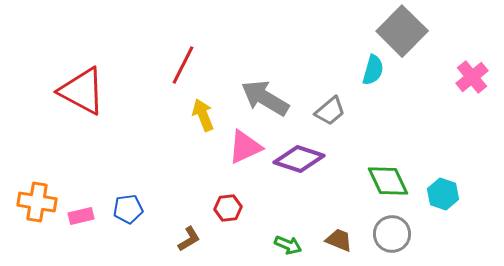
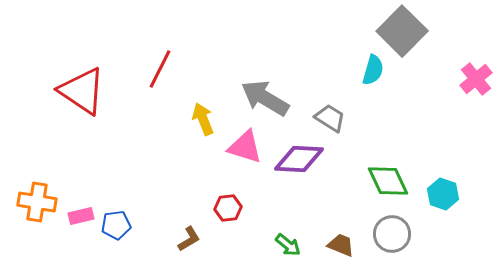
red line: moved 23 px left, 4 px down
pink cross: moved 4 px right, 2 px down
red triangle: rotated 6 degrees clockwise
gray trapezoid: moved 7 px down; rotated 108 degrees counterclockwise
yellow arrow: moved 4 px down
pink triangle: rotated 42 degrees clockwise
purple diamond: rotated 15 degrees counterclockwise
blue pentagon: moved 12 px left, 16 px down
brown trapezoid: moved 2 px right, 5 px down
green arrow: rotated 16 degrees clockwise
